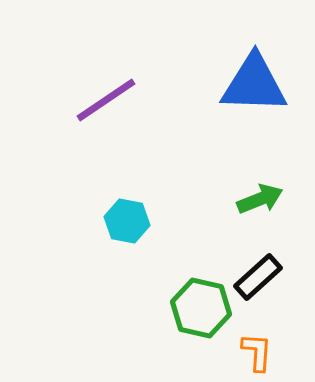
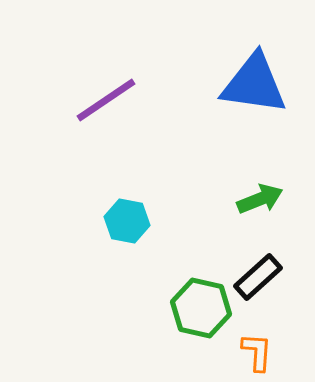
blue triangle: rotated 6 degrees clockwise
